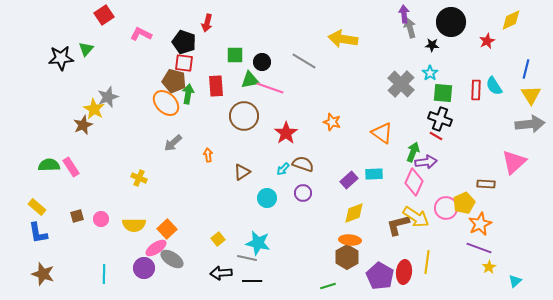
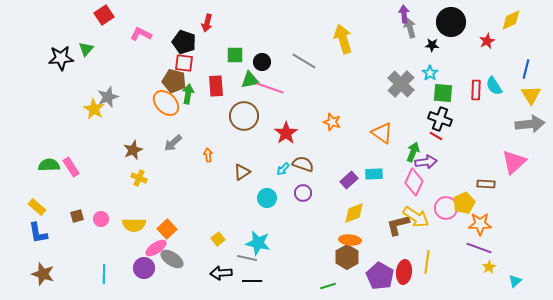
yellow arrow at (343, 39): rotated 64 degrees clockwise
brown star at (83, 125): moved 50 px right, 25 px down
orange star at (480, 224): rotated 25 degrees clockwise
